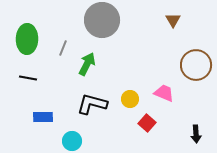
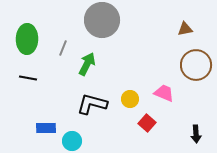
brown triangle: moved 12 px right, 9 px down; rotated 49 degrees clockwise
blue rectangle: moved 3 px right, 11 px down
